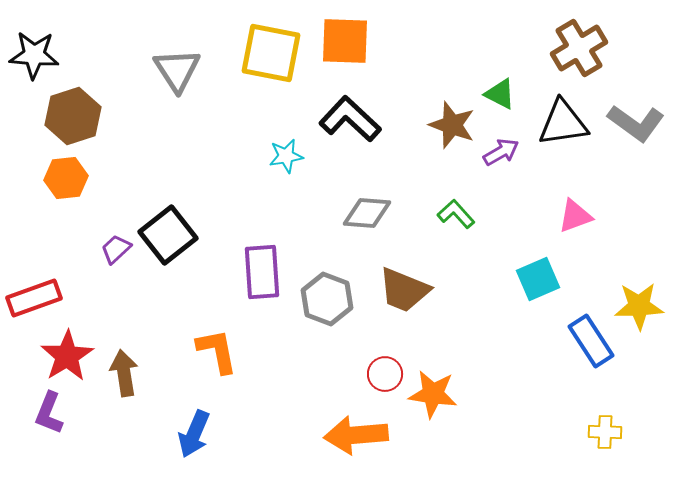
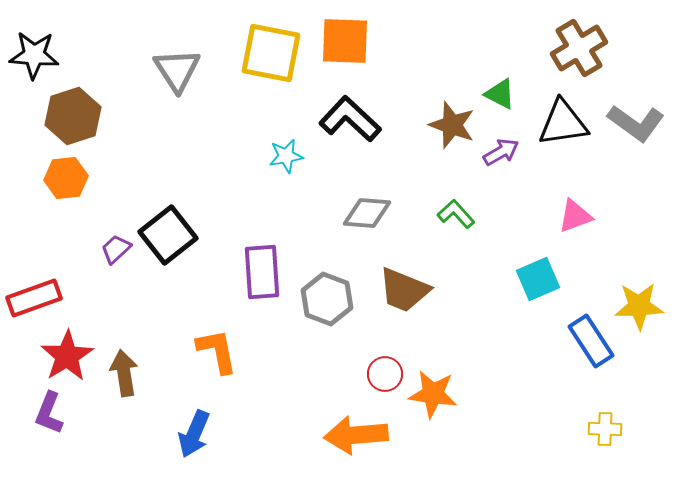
yellow cross: moved 3 px up
